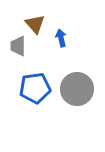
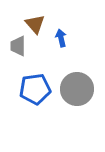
blue pentagon: moved 1 px down
